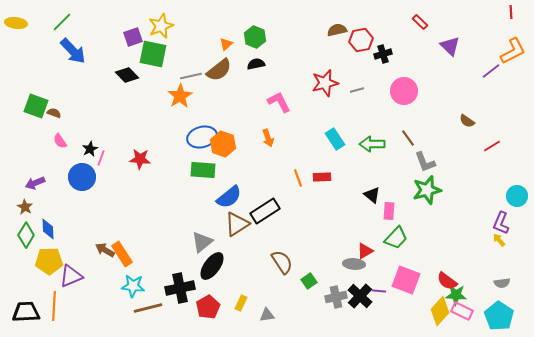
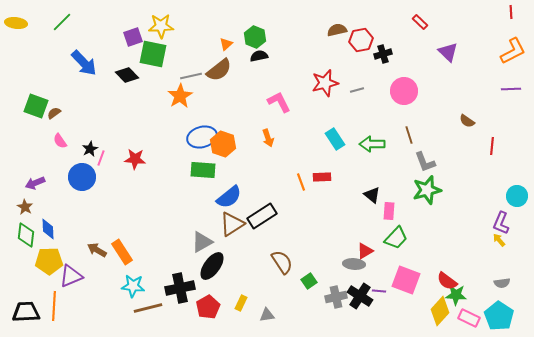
yellow star at (161, 26): rotated 20 degrees clockwise
purple triangle at (450, 46): moved 2 px left, 6 px down
blue arrow at (73, 51): moved 11 px right, 12 px down
black semicircle at (256, 64): moved 3 px right, 8 px up
purple line at (491, 71): moved 20 px right, 18 px down; rotated 36 degrees clockwise
brown semicircle at (54, 113): rotated 56 degrees counterclockwise
brown line at (408, 138): moved 1 px right, 3 px up; rotated 18 degrees clockwise
red line at (492, 146): rotated 54 degrees counterclockwise
red star at (140, 159): moved 5 px left
orange line at (298, 178): moved 3 px right, 4 px down
black rectangle at (265, 211): moved 3 px left, 5 px down
brown triangle at (237, 224): moved 5 px left
green diamond at (26, 235): rotated 25 degrees counterclockwise
gray triangle at (202, 242): rotated 10 degrees clockwise
brown arrow at (105, 250): moved 8 px left
orange rectangle at (122, 254): moved 2 px up
black cross at (360, 296): rotated 10 degrees counterclockwise
pink rectangle at (462, 311): moved 7 px right, 7 px down
